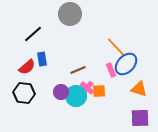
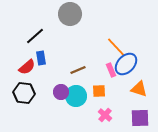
black line: moved 2 px right, 2 px down
blue rectangle: moved 1 px left, 1 px up
pink cross: moved 18 px right, 27 px down
